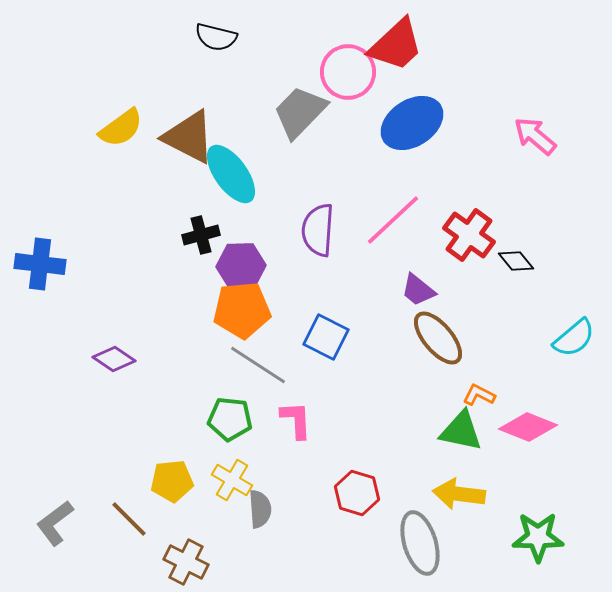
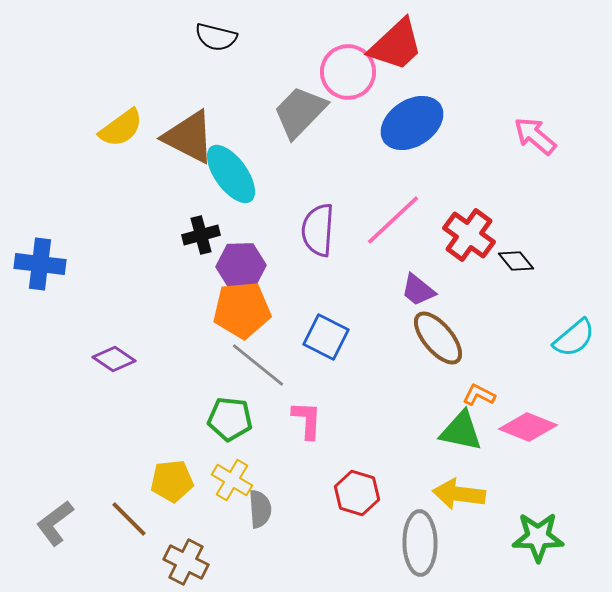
gray line: rotated 6 degrees clockwise
pink L-shape: moved 11 px right; rotated 6 degrees clockwise
gray ellipse: rotated 16 degrees clockwise
